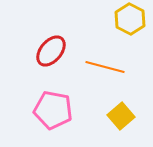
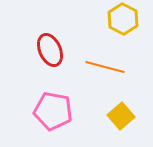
yellow hexagon: moved 7 px left
red ellipse: moved 1 px left, 1 px up; rotated 64 degrees counterclockwise
pink pentagon: moved 1 px down
